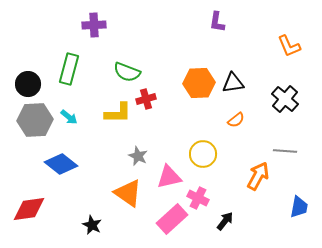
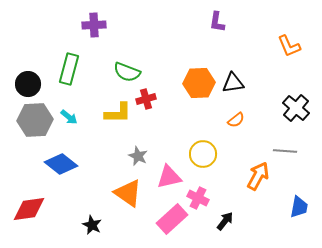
black cross: moved 11 px right, 9 px down
